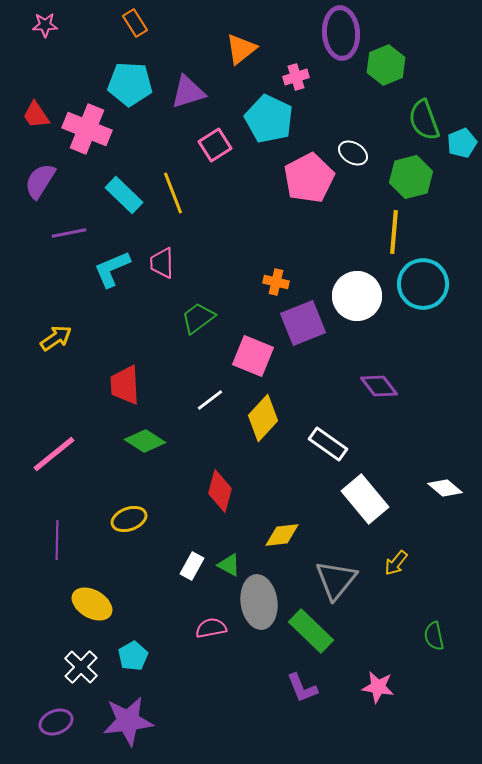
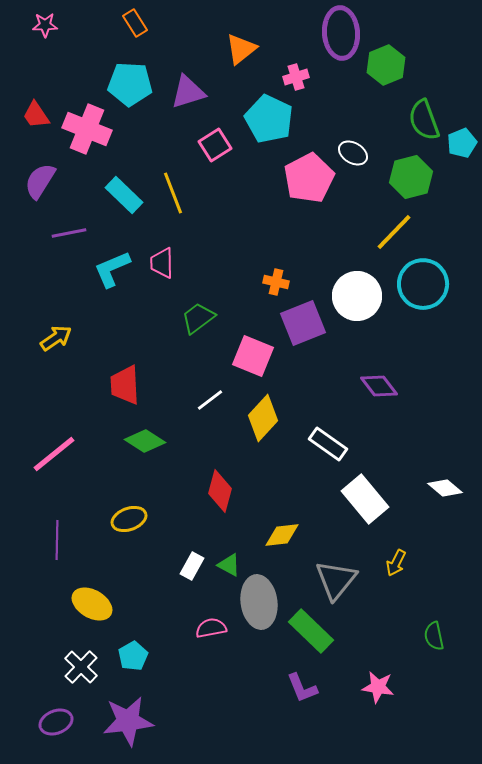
yellow line at (394, 232): rotated 39 degrees clockwise
yellow arrow at (396, 563): rotated 12 degrees counterclockwise
